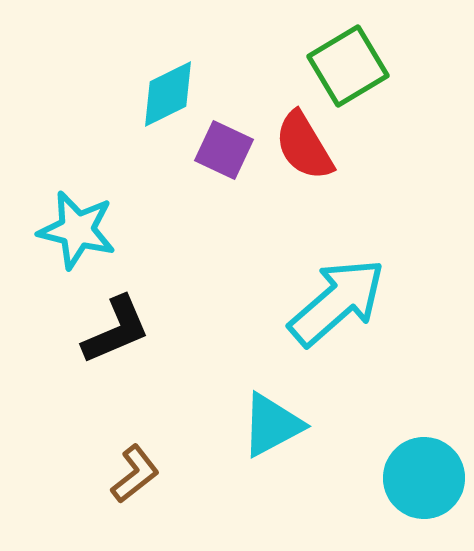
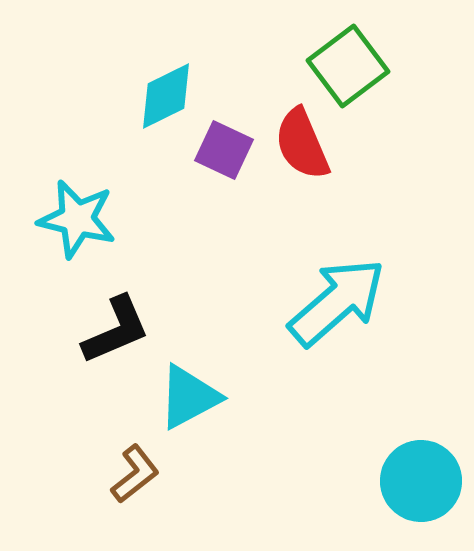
green square: rotated 6 degrees counterclockwise
cyan diamond: moved 2 px left, 2 px down
red semicircle: moved 2 px left, 2 px up; rotated 8 degrees clockwise
cyan star: moved 11 px up
cyan triangle: moved 83 px left, 28 px up
cyan circle: moved 3 px left, 3 px down
